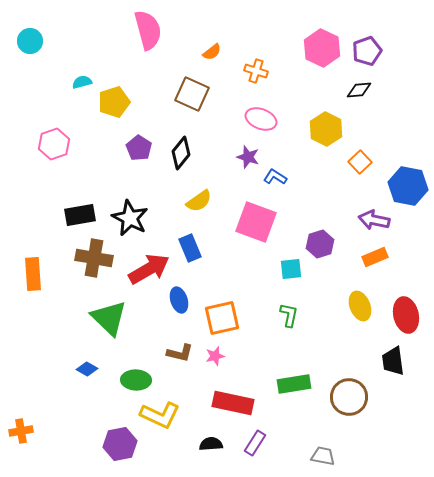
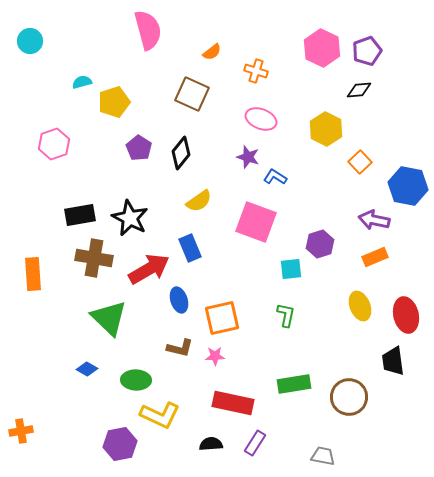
green L-shape at (289, 315): moved 3 px left
brown L-shape at (180, 353): moved 5 px up
pink star at (215, 356): rotated 12 degrees clockwise
